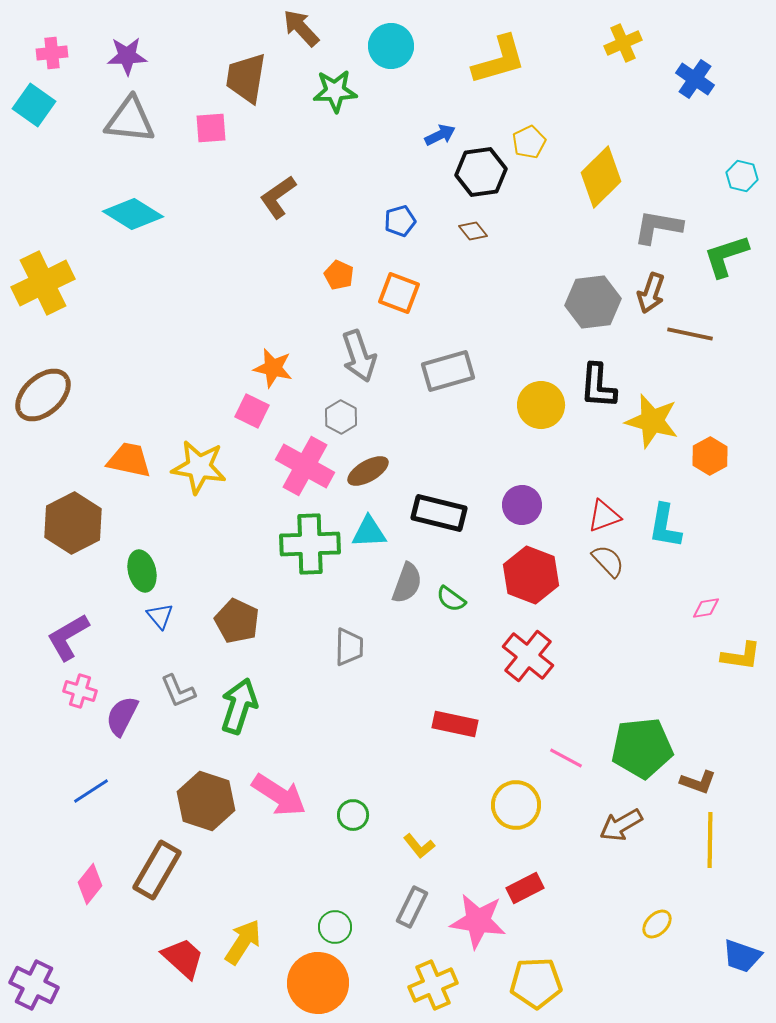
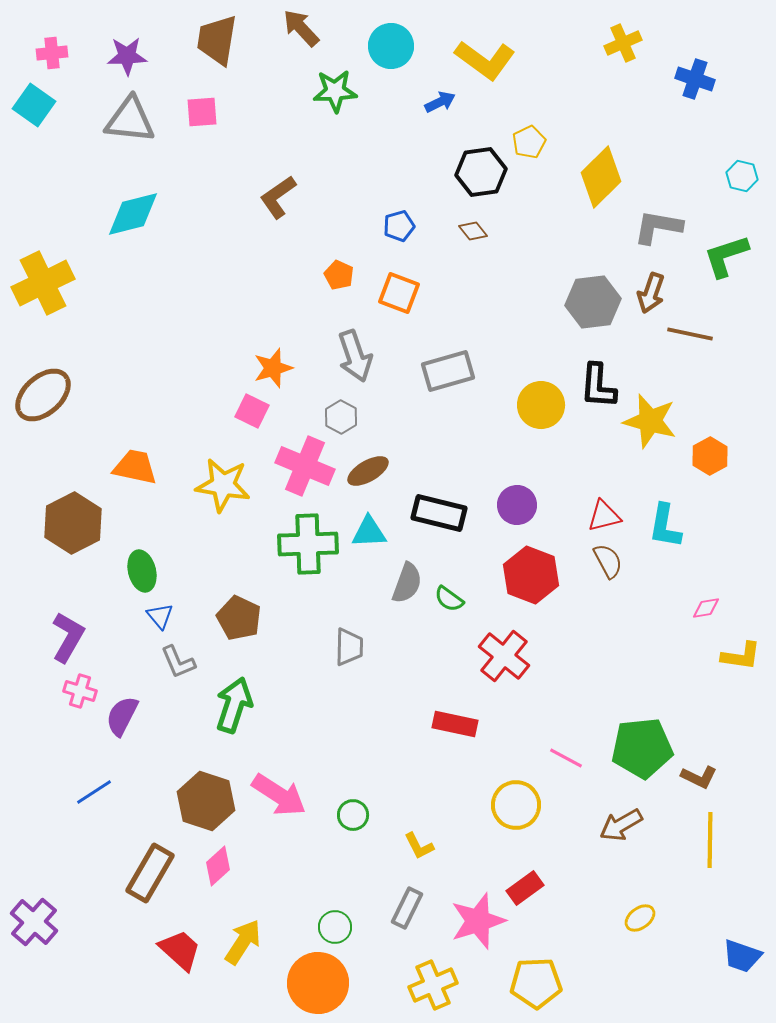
yellow L-shape at (499, 60): moved 14 px left; rotated 52 degrees clockwise
brown trapezoid at (246, 78): moved 29 px left, 38 px up
blue cross at (695, 79): rotated 15 degrees counterclockwise
pink square at (211, 128): moved 9 px left, 16 px up
blue arrow at (440, 135): moved 33 px up
cyan diamond at (133, 214): rotated 46 degrees counterclockwise
blue pentagon at (400, 221): moved 1 px left, 5 px down
gray arrow at (359, 356): moved 4 px left
orange star at (273, 368): rotated 30 degrees counterclockwise
yellow star at (652, 421): moved 2 px left
orange trapezoid at (129, 460): moved 6 px right, 7 px down
pink cross at (305, 466): rotated 6 degrees counterclockwise
yellow star at (199, 467): moved 24 px right, 18 px down
purple circle at (522, 505): moved 5 px left
red triangle at (604, 516): rotated 6 degrees clockwise
green cross at (310, 544): moved 2 px left
brown semicircle at (608, 561): rotated 15 degrees clockwise
green semicircle at (451, 599): moved 2 px left
brown pentagon at (237, 621): moved 2 px right, 3 px up
purple L-shape at (68, 637): rotated 150 degrees clockwise
red cross at (528, 656): moved 24 px left
gray L-shape at (178, 691): moved 29 px up
green arrow at (239, 706): moved 5 px left, 1 px up
brown L-shape at (698, 782): moved 1 px right, 5 px up; rotated 6 degrees clockwise
blue line at (91, 791): moved 3 px right, 1 px down
yellow L-shape at (419, 846): rotated 12 degrees clockwise
brown rectangle at (157, 870): moved 7 px left, 3 px down
pink diamond at (90, 884): moved 128 px right, 18 px up; rotated 9 degrees clockwise
red rectangle at (525, 888): rotated 9 degrees counterclockwise
gray rectangle at (412, 907): moved 5 px left, 1 px down
pink star at (478, 921): rotated 26 degrees counterclockwise
yellow ellipse at (657, 924): moved 17 px left, 6 px up; rotated 8 degrees clockwise
red trapezoid at (183, 958): moved 3 px left, 8 px up
purple cross at (34, 985): moved 63 px up; rotated 15 degrees clockwise
